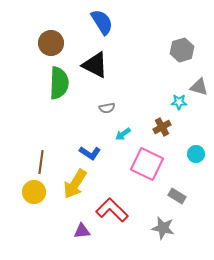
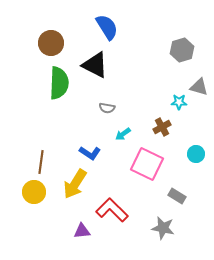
blue semicircle: moved 5 px right, 5 px down
gray semicircle: rotated 21 degrees clockwise
